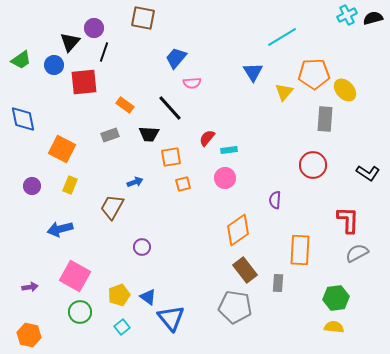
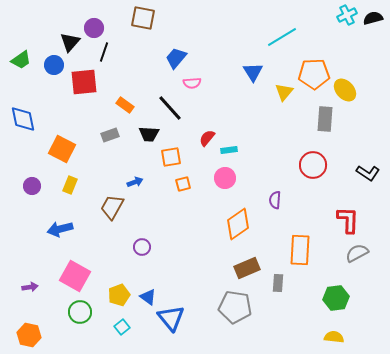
orange diamond at (238, 230): moved 6 px up
brown rectangle at (245, 270): moved 2 px right, 2 px up; rotated 75 degrees counterclockwise
yellow semicircle at (334, 327): moved 10 px down
